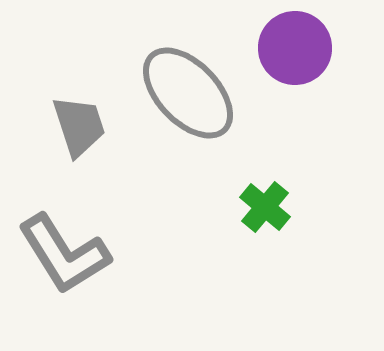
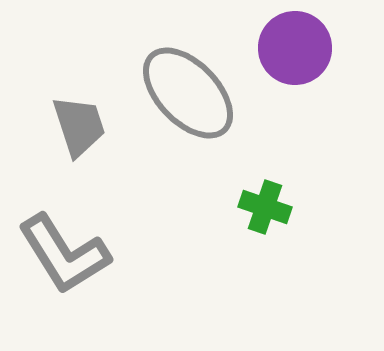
green cross: rotated 21 degrees counterclockwise
